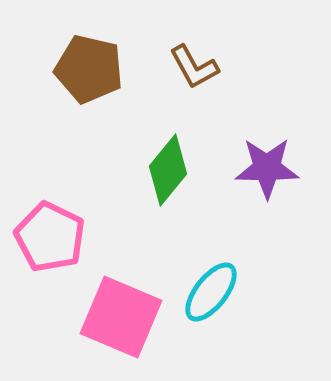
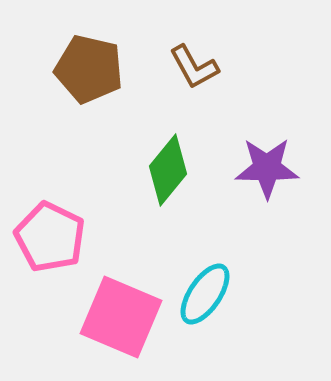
cyan ellipse: moved 6 px left, 2 px down; rotated 4 degrees counterclockwise
